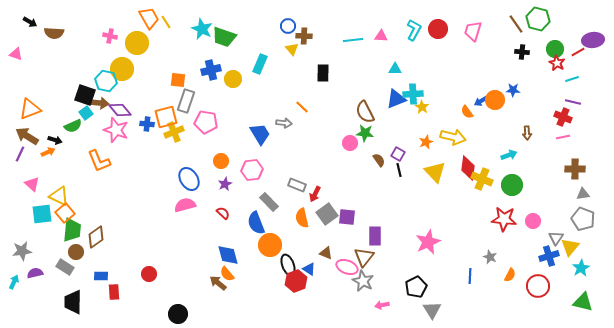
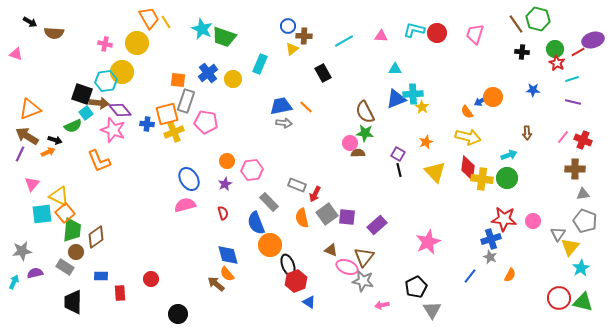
red circle at (438, 29): moved 1 px left, 4 px down
cyan L-shape at (414, 30): rotated 105 degrees counterclockwise
pink trapezoid at (473, 31): moved 2 px right, 3 px down
pink cross at (110, 36): moved 5 px left, 8 px down
cyan line at (353, 40): moved 9 px left, 1 px down; rotated 24 degrees counterclockwise
purple ellipse at (593, 40): rotated 10 degrees counterclockwise
yellow triangle at (292, 49): rotated 32 degrees clockwise
yellow circle at (122, 69): moved 3 px down
blue cross at (211, 70): moved 3 px left, 3 px down; rotated 24 degrees counterclockwise
black rectangle at (323, 73): rotated 30 degrees counterclockwise
cyan hexagon at (106, 81): rotated 20 degrees counterclockwise
blue star at (513, 90): moved 20 px right
black square at (85, 95): moved 3 px left, 1 px up
orange circle at (495, 100): moved 2 px left, 3 px up
orange line at (302, 107): moved 4 px right
orange square at (166, 117): moved 1 px right, 3 px up
red cross at (563, 117): moved 20 px right, 23 px down
pink star at (116, 130): moved 3 px left
blue trapezoid at (260, 134): moved 21 px right, 28 px up; rotated 70 degrees counterclockwise
yellow arrow at (453, 137): moved 15 px right
pink line at (563, 137): rotated 40 degrees counterclockwise
brown semicircle at (379, 160): moved 21 px left, 7 px up; rotated 56 degrees counterclockwise
orange circle at (221, 161): moved 6 px right
yellow cross at (482, 179): rotated 15 degrees counterclockwise
pink triangle at (32, 184): rotated 28 degrees clockwise
green circle at (512, 185): moved 5 px left, 7 px up
red semicircle at (223, 213): rotated 32 degrees clockwise
gray pentagon at (583, 219): moved 2 px right, 2 px down
purple rectangle at (375, 236): moved 2 px right, 11 px up; rotated 48 degrees clockwise
gray triangle at (556, 238): moved 2 px right, 4 px up
brown triangle at (326, 253): moved 5 px right, 3 px up
blue cross at (549, 256): moved 58 px left, 17 px up
blue triangle at (309, 269): moved 33 px down
red circle at (149, 274): moved 2 px right, 5 px down
blue line at (470, 276): rotated 35 degrees clockwise
gray star at (363, 281): rotated 15 degrees counterclockwise
brown arrow at (218, 283): moved 2 px left, 1 px down
red circle at (538, 286): moved 21 px right, 12 px down
red rectangle at (114, 292): moved 6 px right, 1 px down
